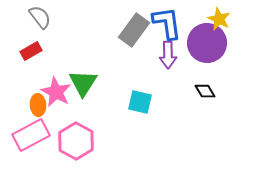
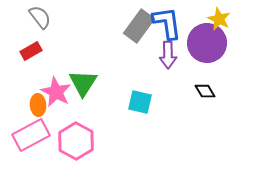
gray rectangle: moved 5 px right, 4 px up
